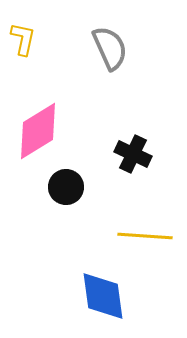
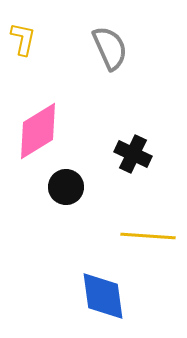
yellow line: moved 3 px right
